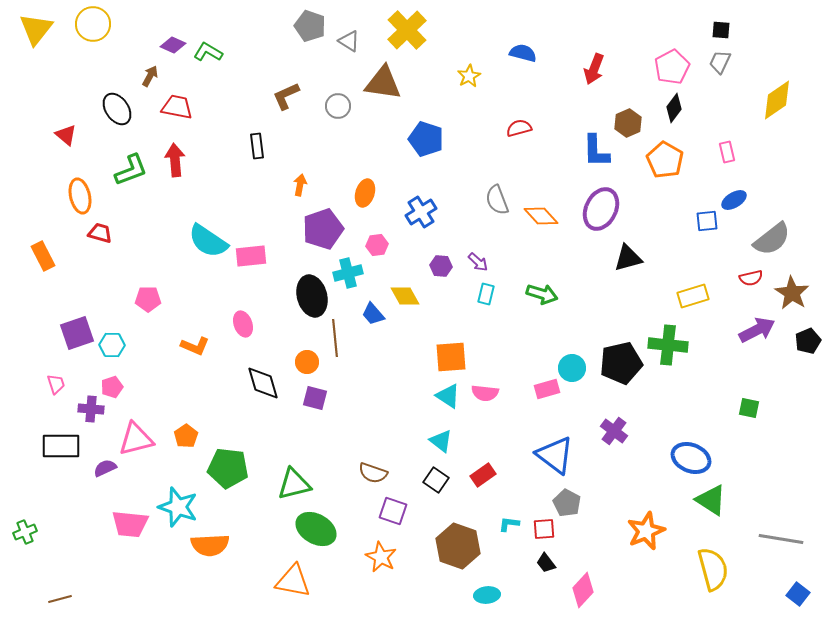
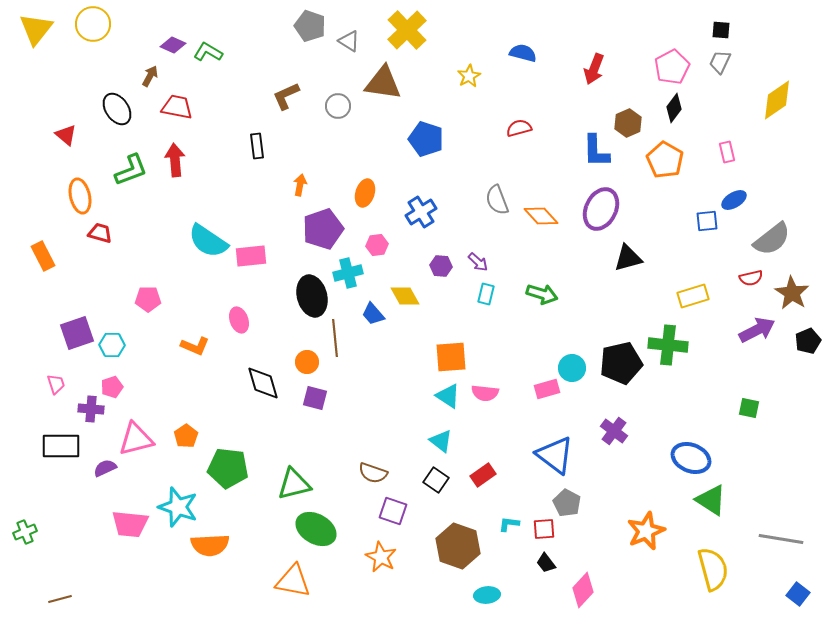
pink ellipse at (243, 324): moved 4 px left, 4 px up
